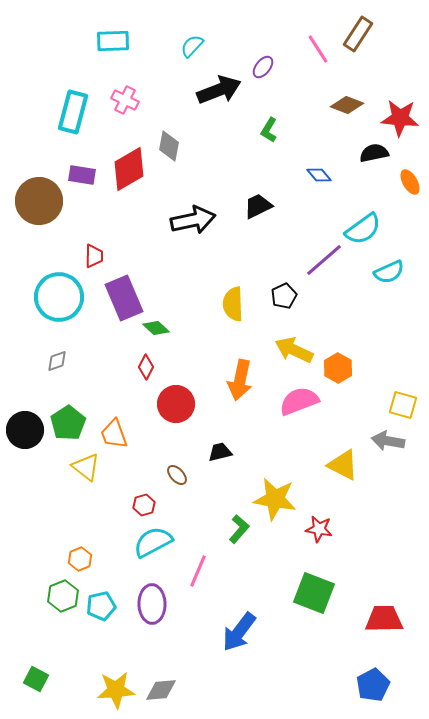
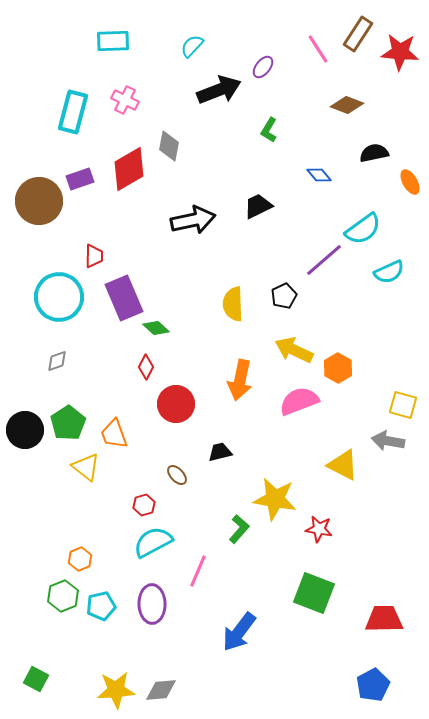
red star at (400, 118): moved 66 px up
purple rectangle at (82, 175): moved 2 px left, 4 px down; rotated 28 degrees counterclockwise
